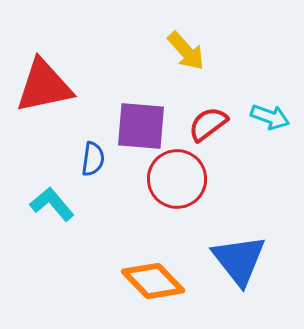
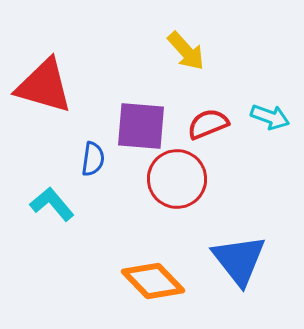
red triangle: rotated 28 degrees clockwise
red semicircle: rotated 15 degrees clockwise
